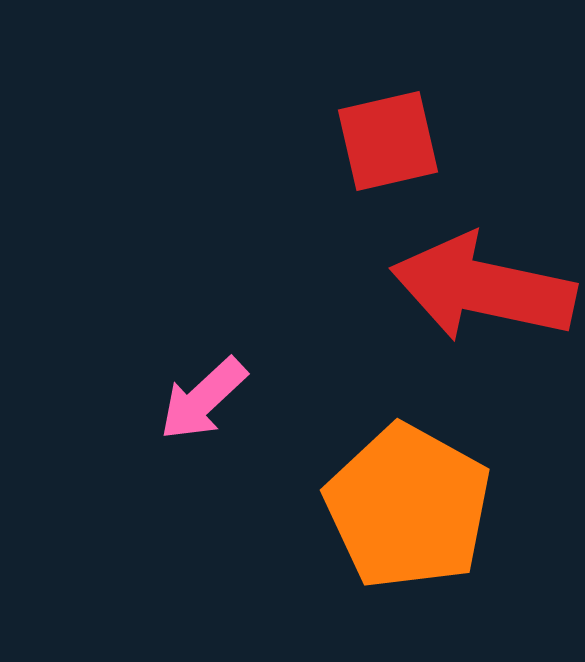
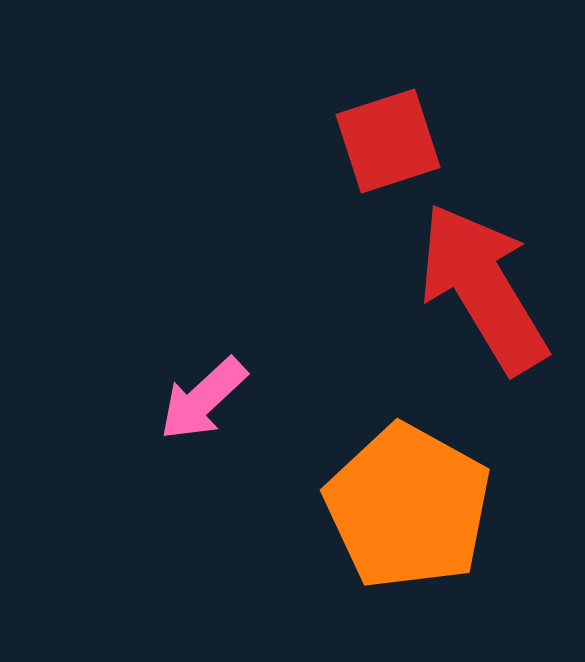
red square: rotated 5 degrees counterclockwise
red arrow: rotated 47 degrees clockwise
